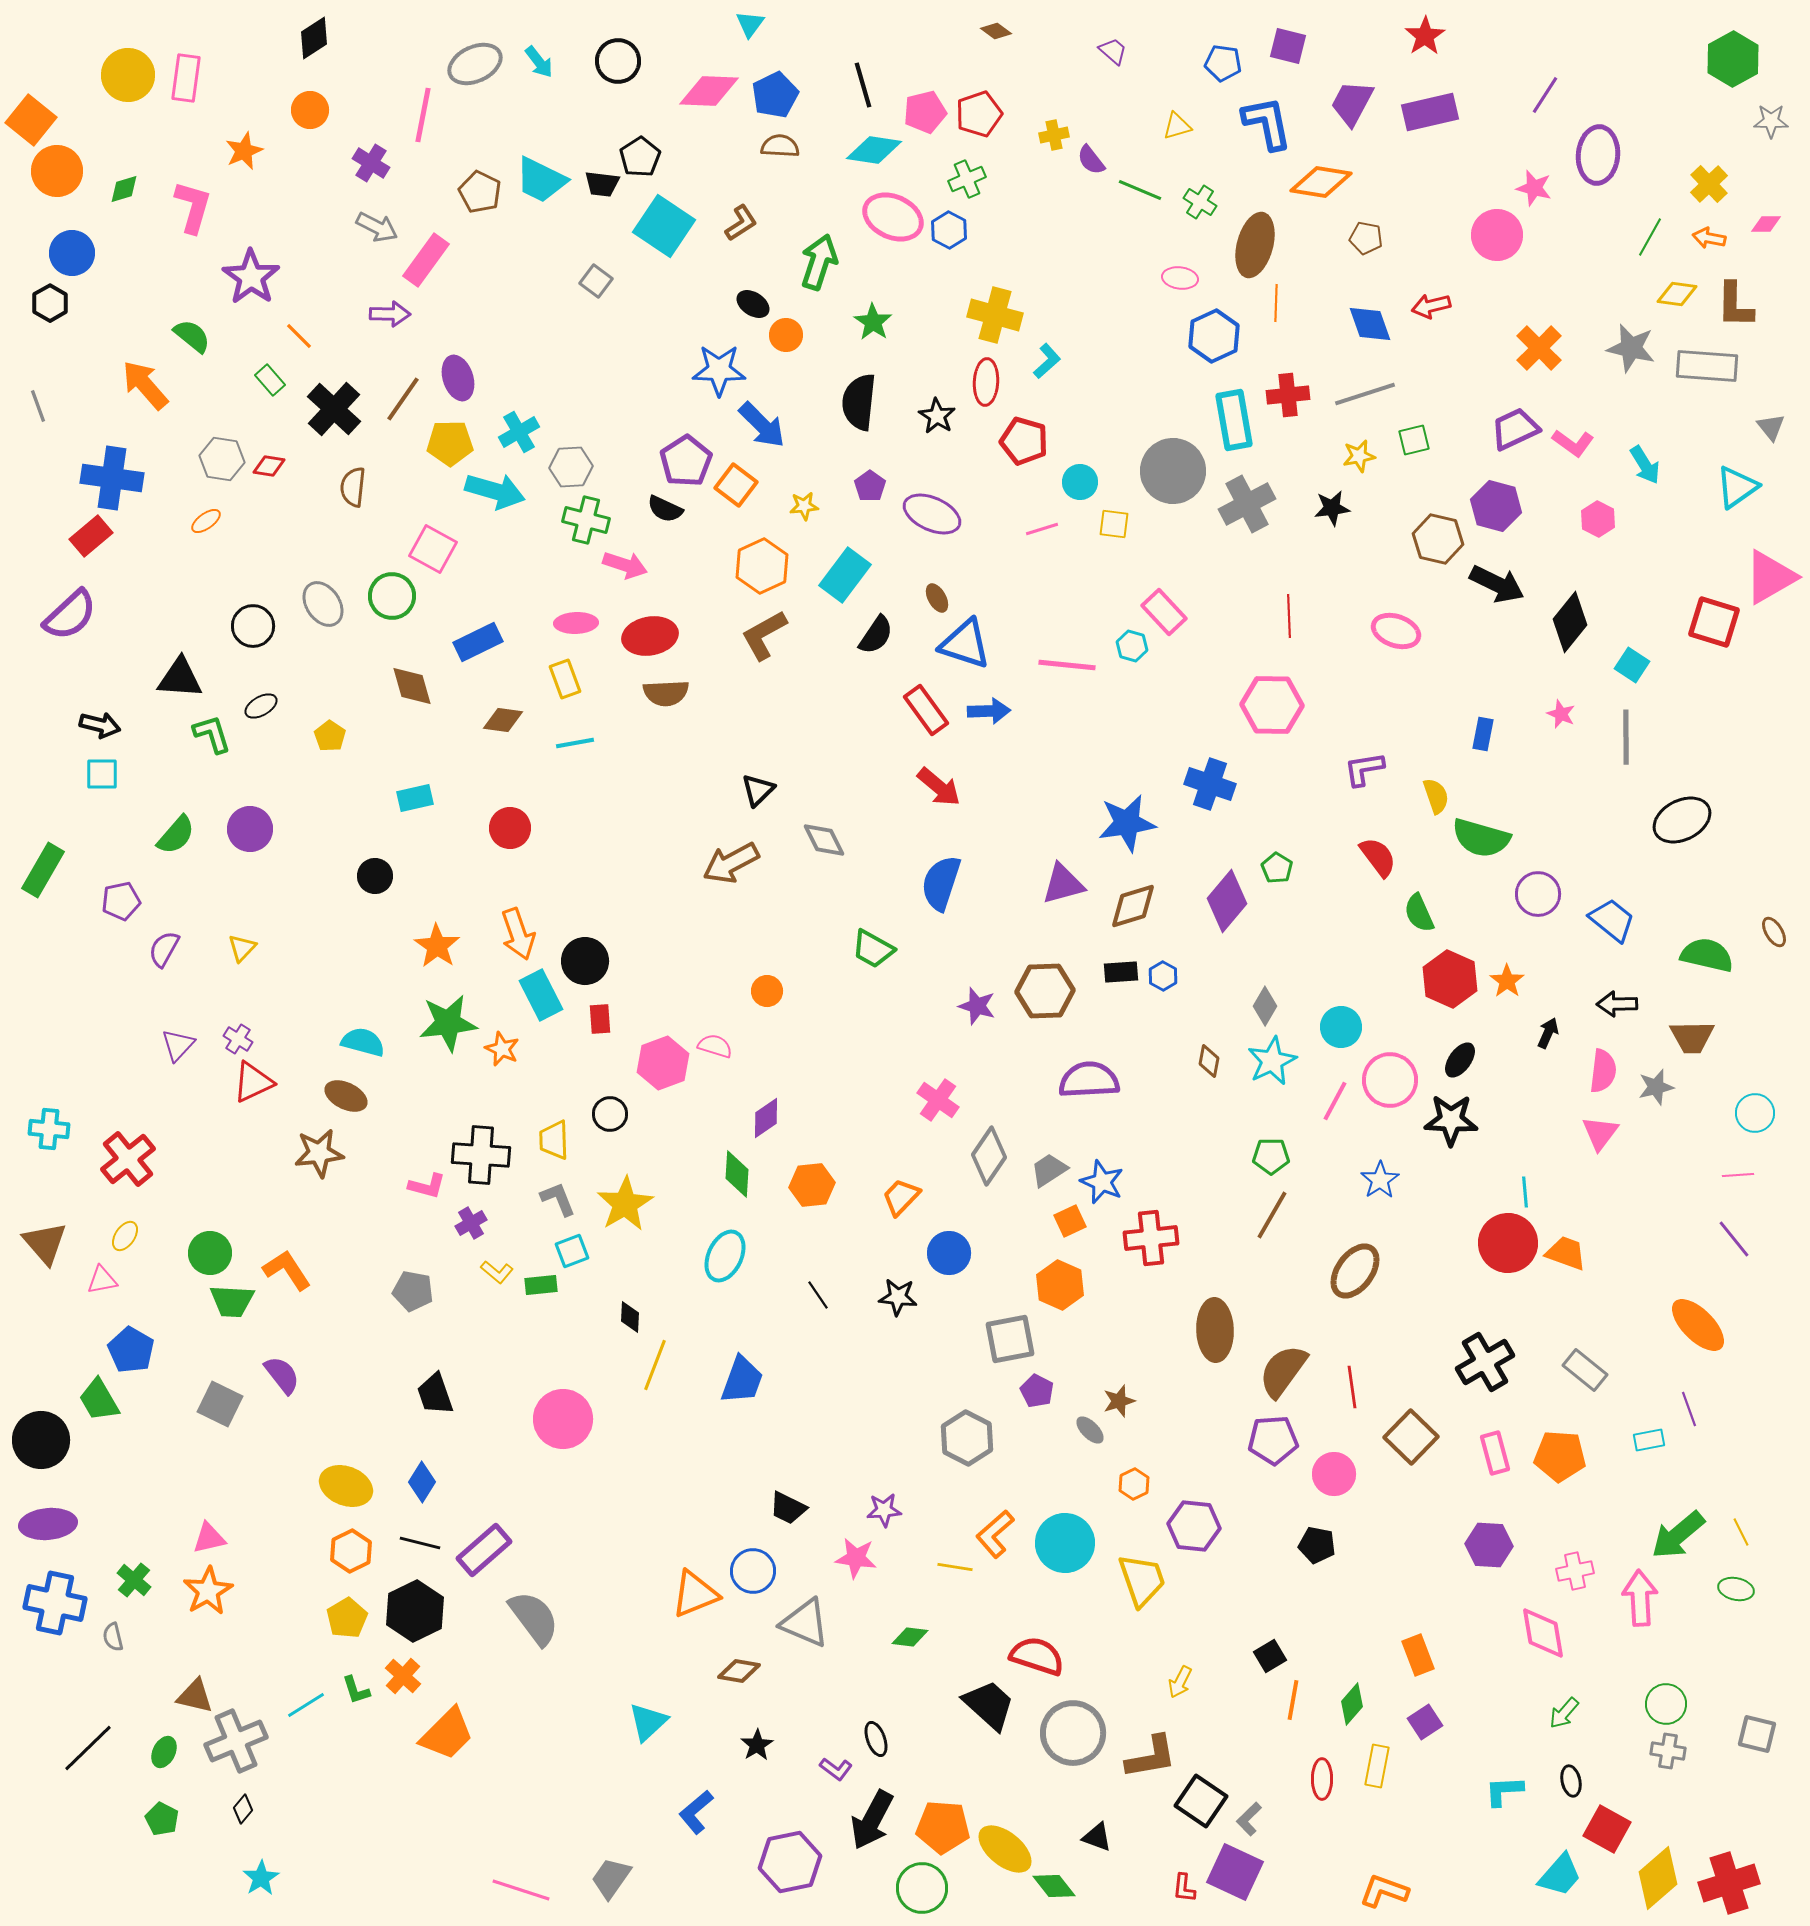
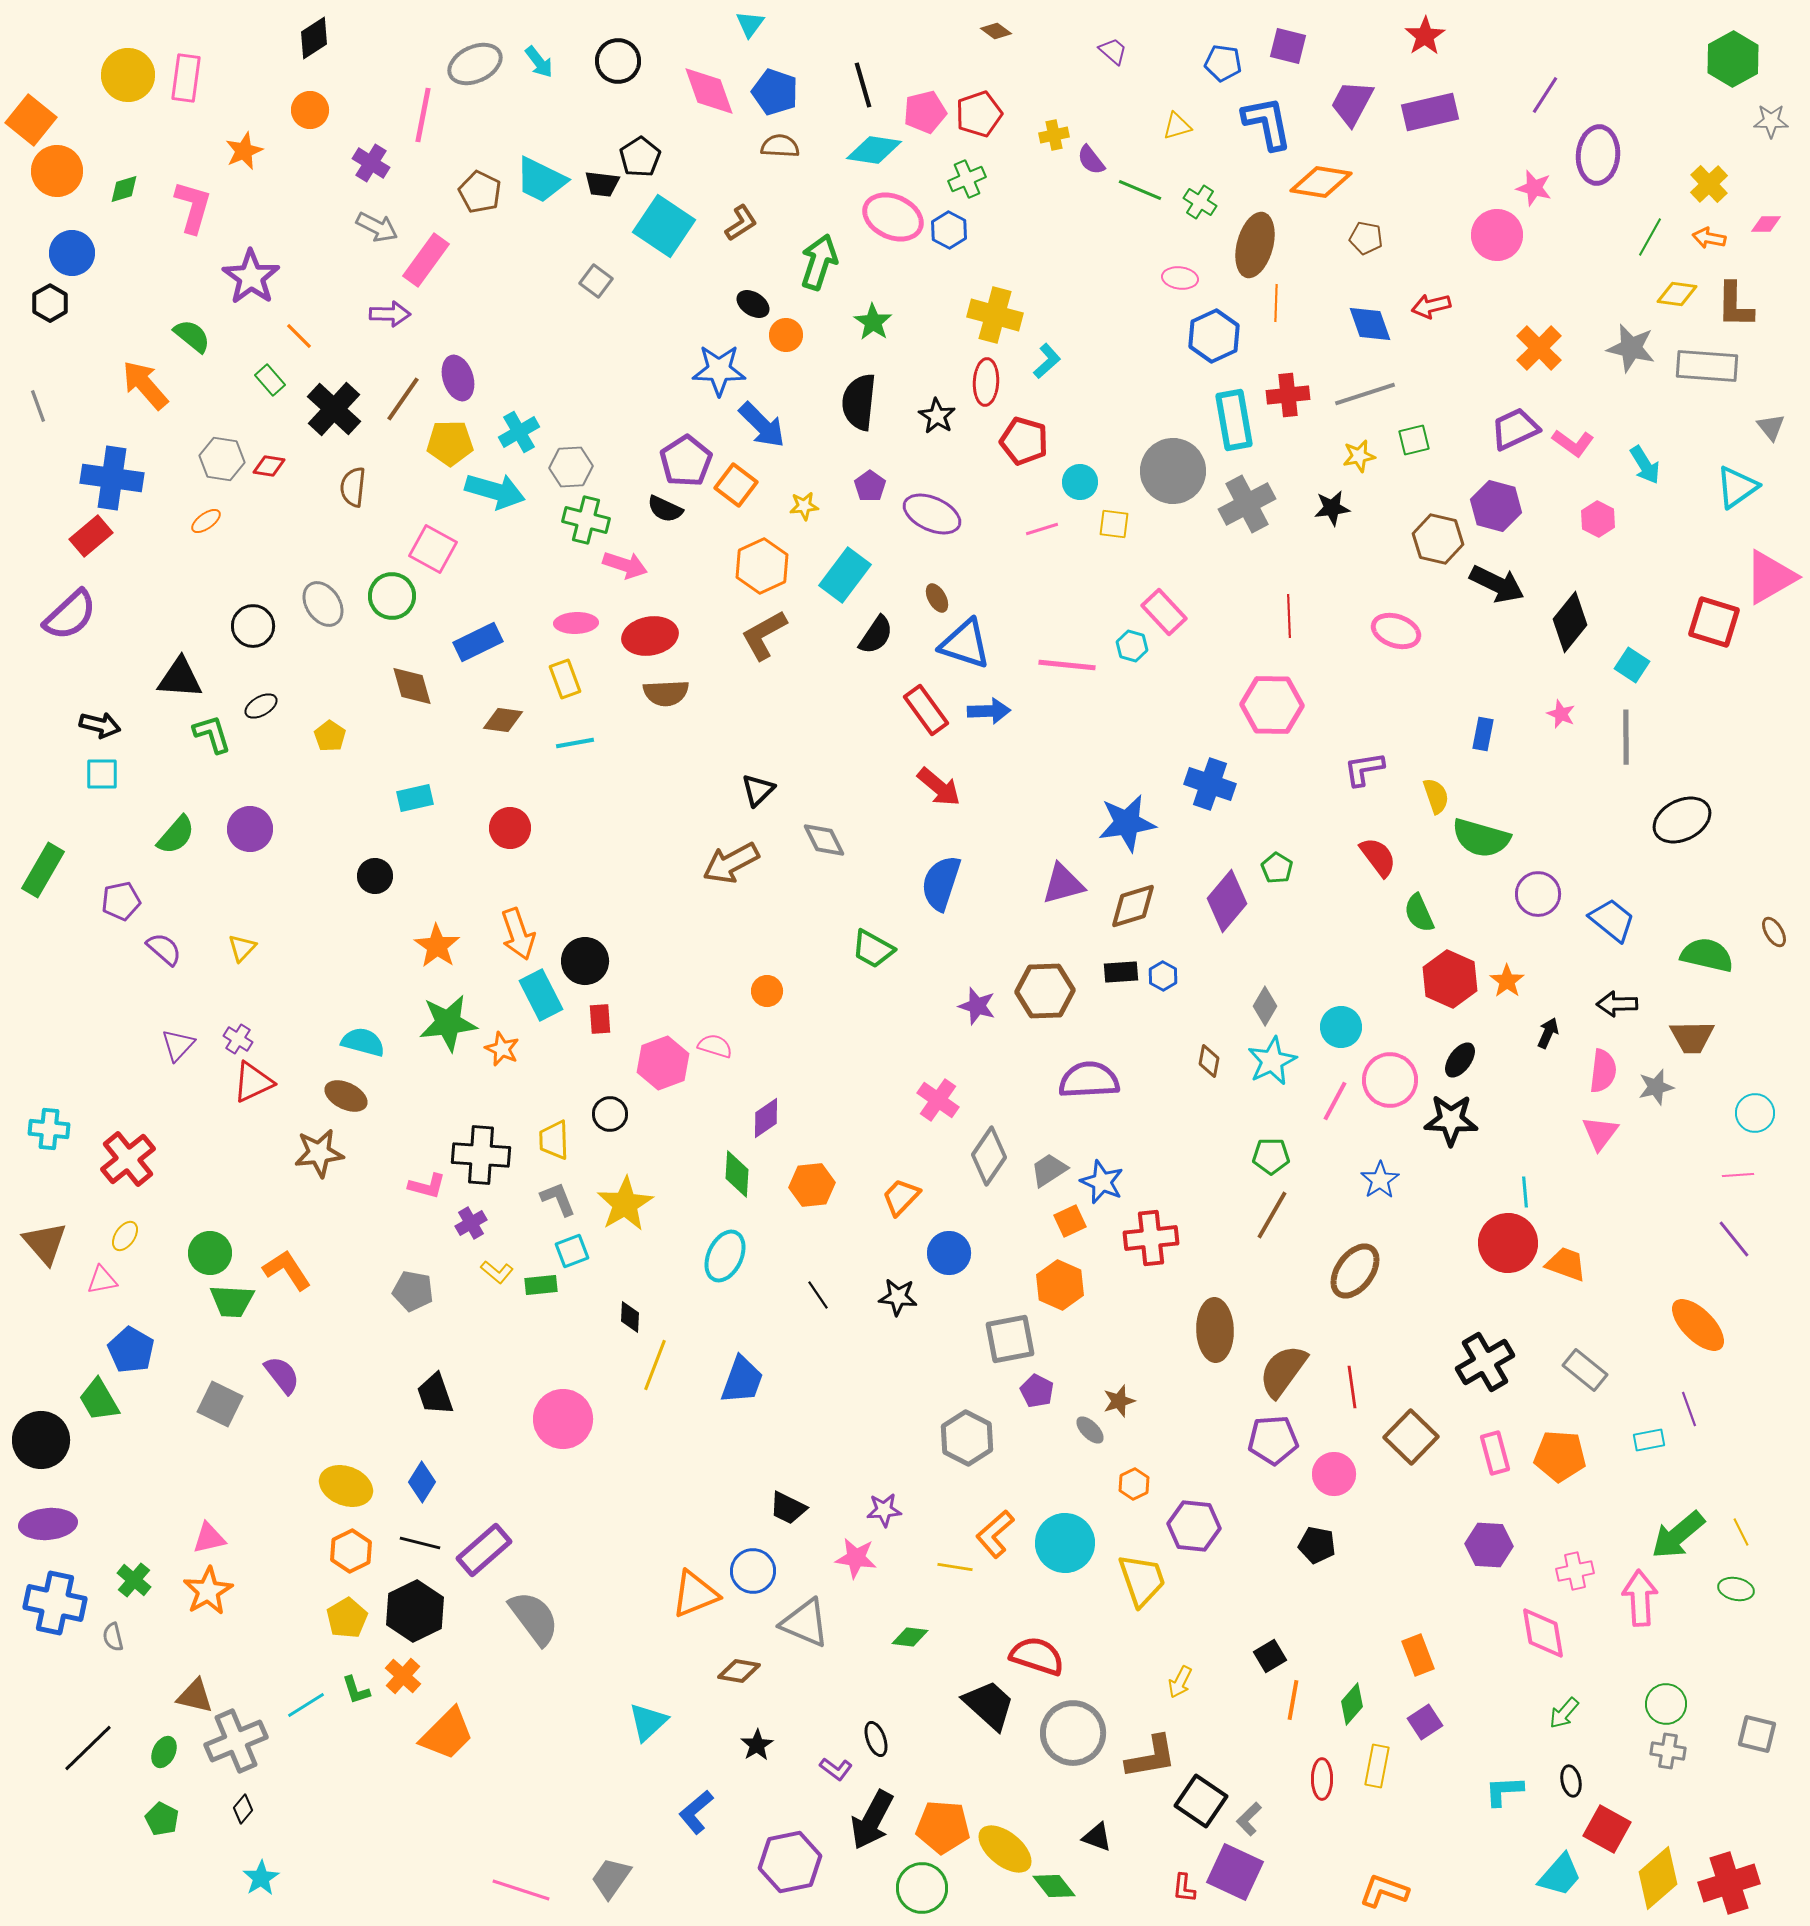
pink diamond at (709, 91): rotated 68 degrees clockwise
blue pentagon at (775, 95): moved 3 px up; rotated 27 degrees counterclockwise
purple semicircle at (164, 949): rotated 102 degrees clockwise
orange trapezoid at (1566, 1253): moved 11 px down
